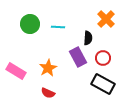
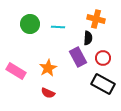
orange cross: moved 10 px left; rotated 30 degrees counterclockwise
